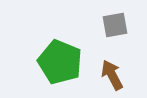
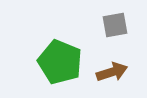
brown arrow: moved 3 px up; rotated 100 degrees clockwise
